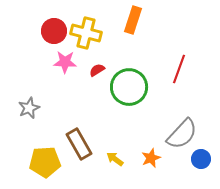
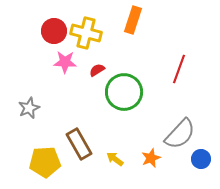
green circle: moved 5 px left, 5 px down
gray semicircle: moved 2 px left
